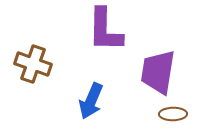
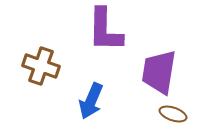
brown cross: moved 8 px right, 2 px down
purple trapezoid: moved 1 px right
brown ellipse: rotated 20 degrees clockwise
